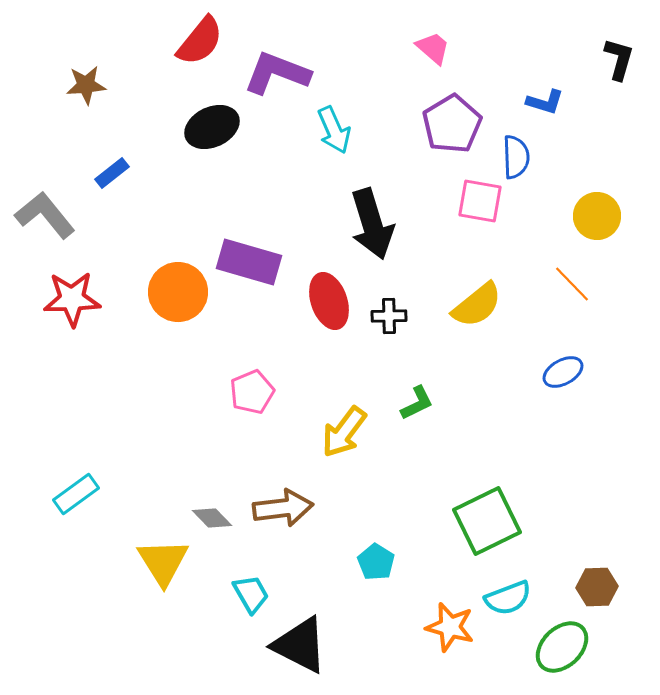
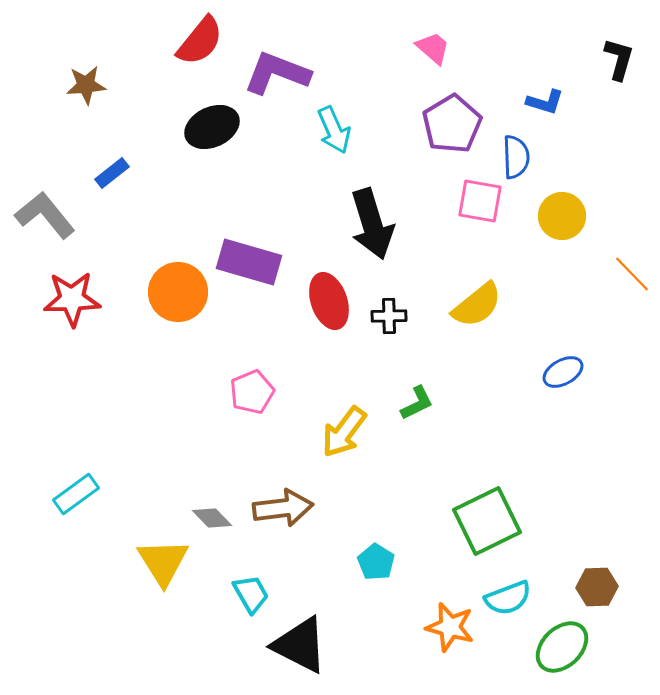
yellow circle: moved 35 px left
orange line: moved 60 px right, 10 px up
